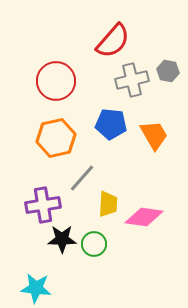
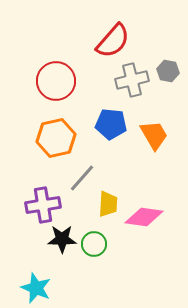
cyan star: rotated 16 degrees clockwise
